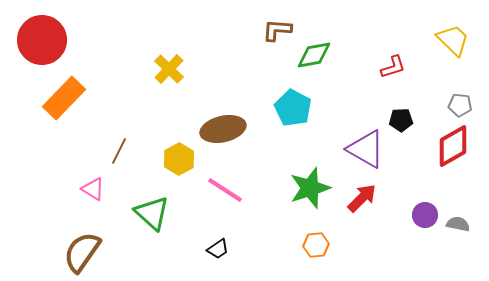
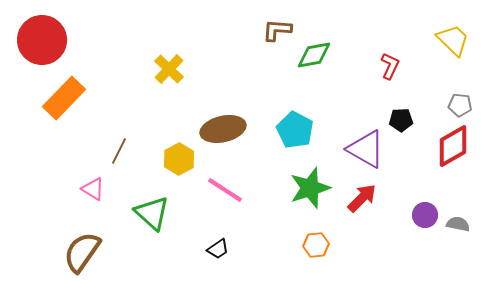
red L-shape: moved 3 px left, 1 px up; rotated 48 degrees counterclockwise
cyan pentagon: moved 2 px right, 22 px down
